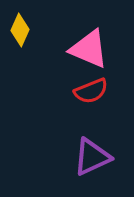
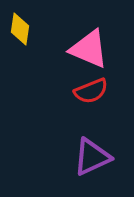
yellow diamond: moved 1 px up; rotated 16 degrees counterclockwise
